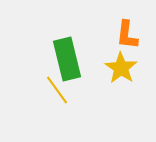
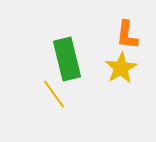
yellow star: rotated 8 degrees clockwise
yellow line: moved 3 px left, 4 px down
